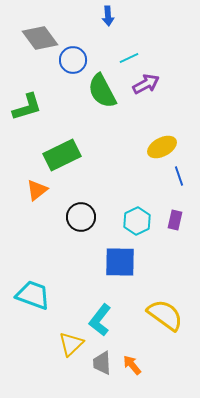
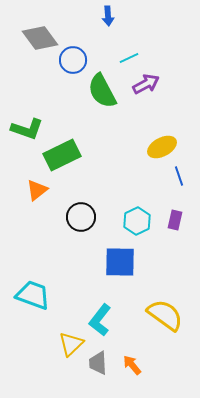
green L-shape: moved 22 px down; rotated 36 degrees clockwise
gray trapezoid: moved 4 px left
